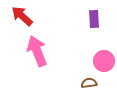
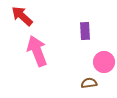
purple rectangle: moved 9 px left, 12 px down
pink circle: moved 1 px down
